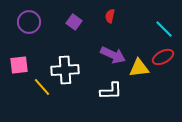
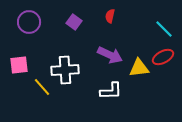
purple arrow: moved 3 px left
